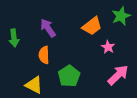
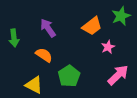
pink star: rotated 16 degrees clockwise
orange semicircle: rotated 126 degrees clockwise
